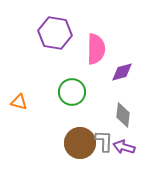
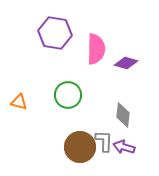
purple diamond: moved 4 px right, 9 px up; rotated 30 degrees clockwise
green circle: moved 4 px left, 3 px down
brown circle: moved 4 px down
